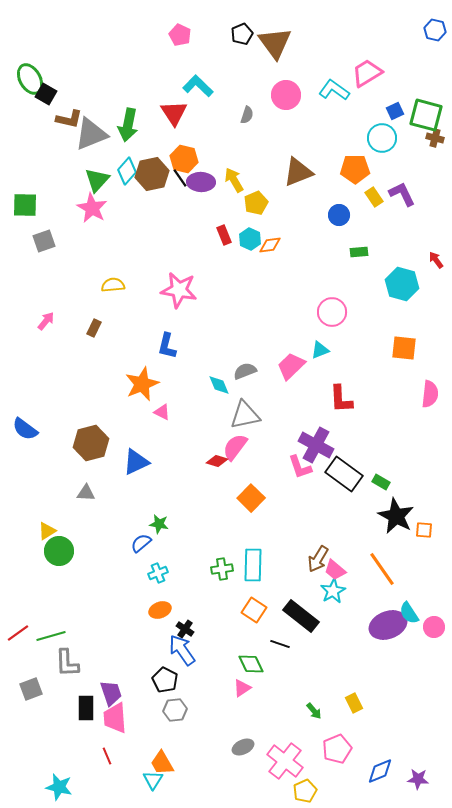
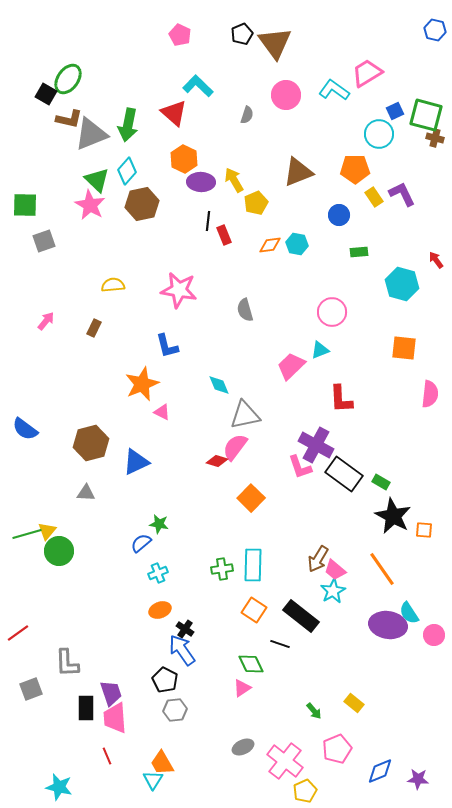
green ellipse at (30, 79): moved 38 px right; rotated 64 degrees clockwise
red triangle at (174, 113): rotated 16 degrees counterclockwise
cyan circle at (382, 138): moved 3 px left, 4 px up
orange hexagon at (184, 159): rotated 12 degrees clockwise
brown hexagon at (152, 174): moved 10 px left, 30 px down
black line at (180, 178): moved 28 px right, 43 px down; rotated 42 degrees clockwise
green triangle at (97, 180): rotated 28 degrees counterclockwise
pink star at (92, 208): moved 2 px left, 3 px up
cyan hexagon at (250, 239): moved 47 px right, 5 px down; rotated 15 degrees counterclockwise
blue L-shape at (167, 346): rotated 28 degrees counterclockwise
gray semicircle at (245, 371): moved 61 px up; rotated 85 degrees counterclockwise
black star at (396, 516): moved 3 px left
yellow triangle at (47, 531): rotated 18 degrees counterclockwise
purple ellipse at (388, 625): rotated 30 degrees clockwise
pink circle at (434, 627): moved 8 px down
green line at (51, 636): moved 24 px left, 102 px up
yellow rectangle at (354, 703): rotated 24 degrees counterclockwise
